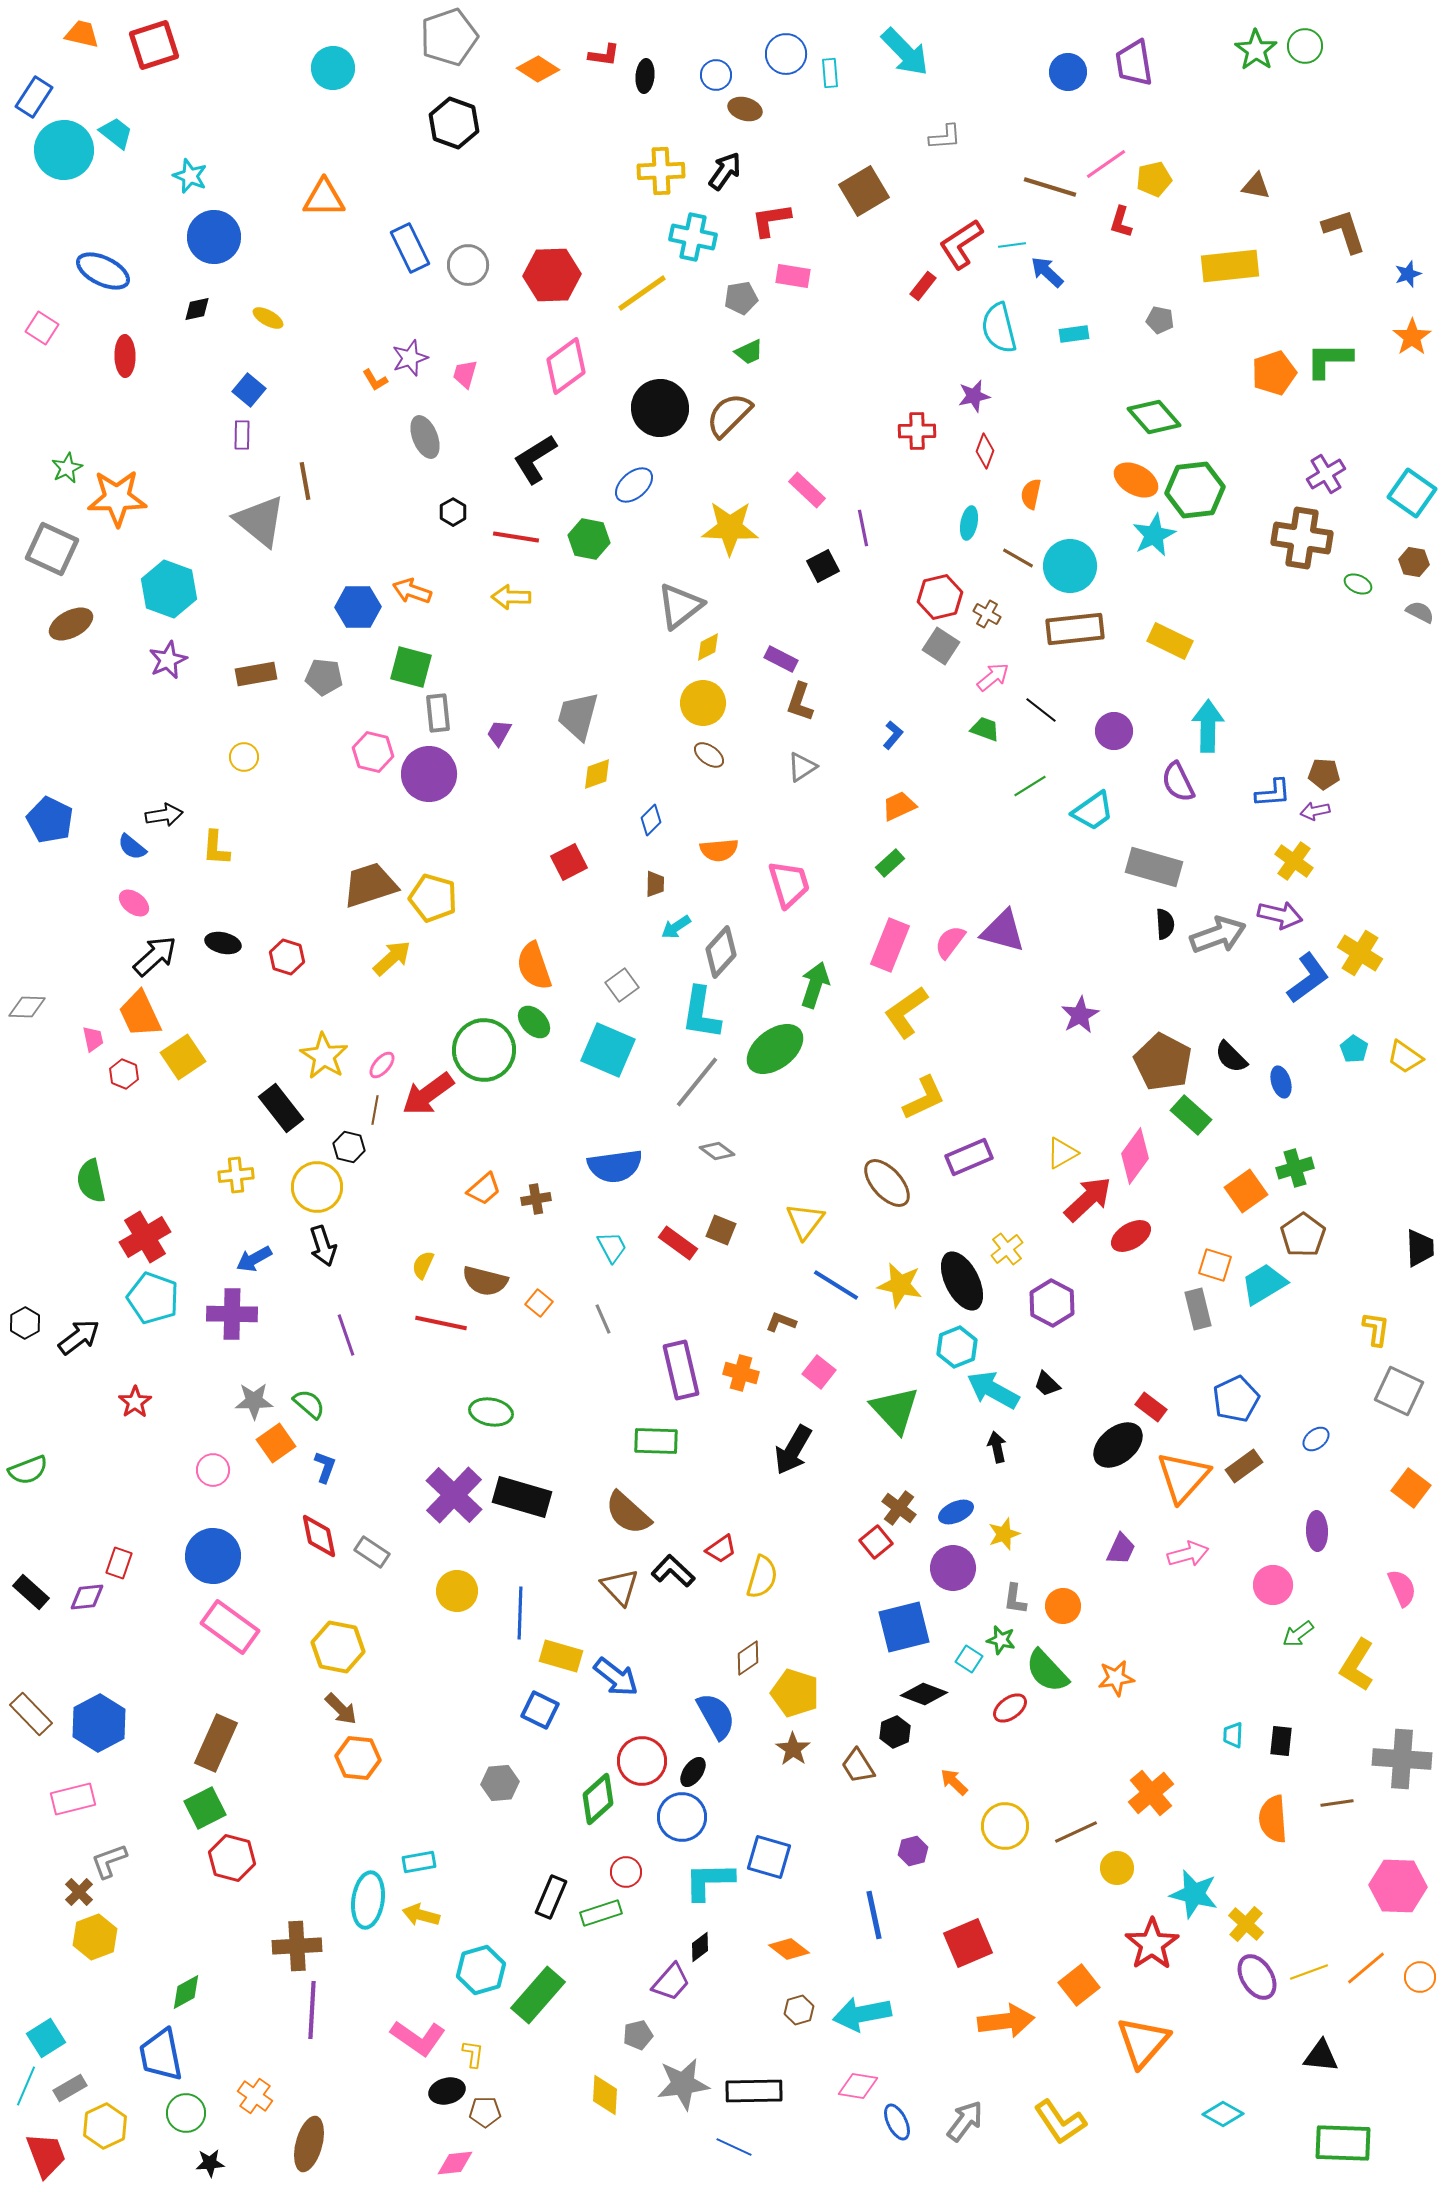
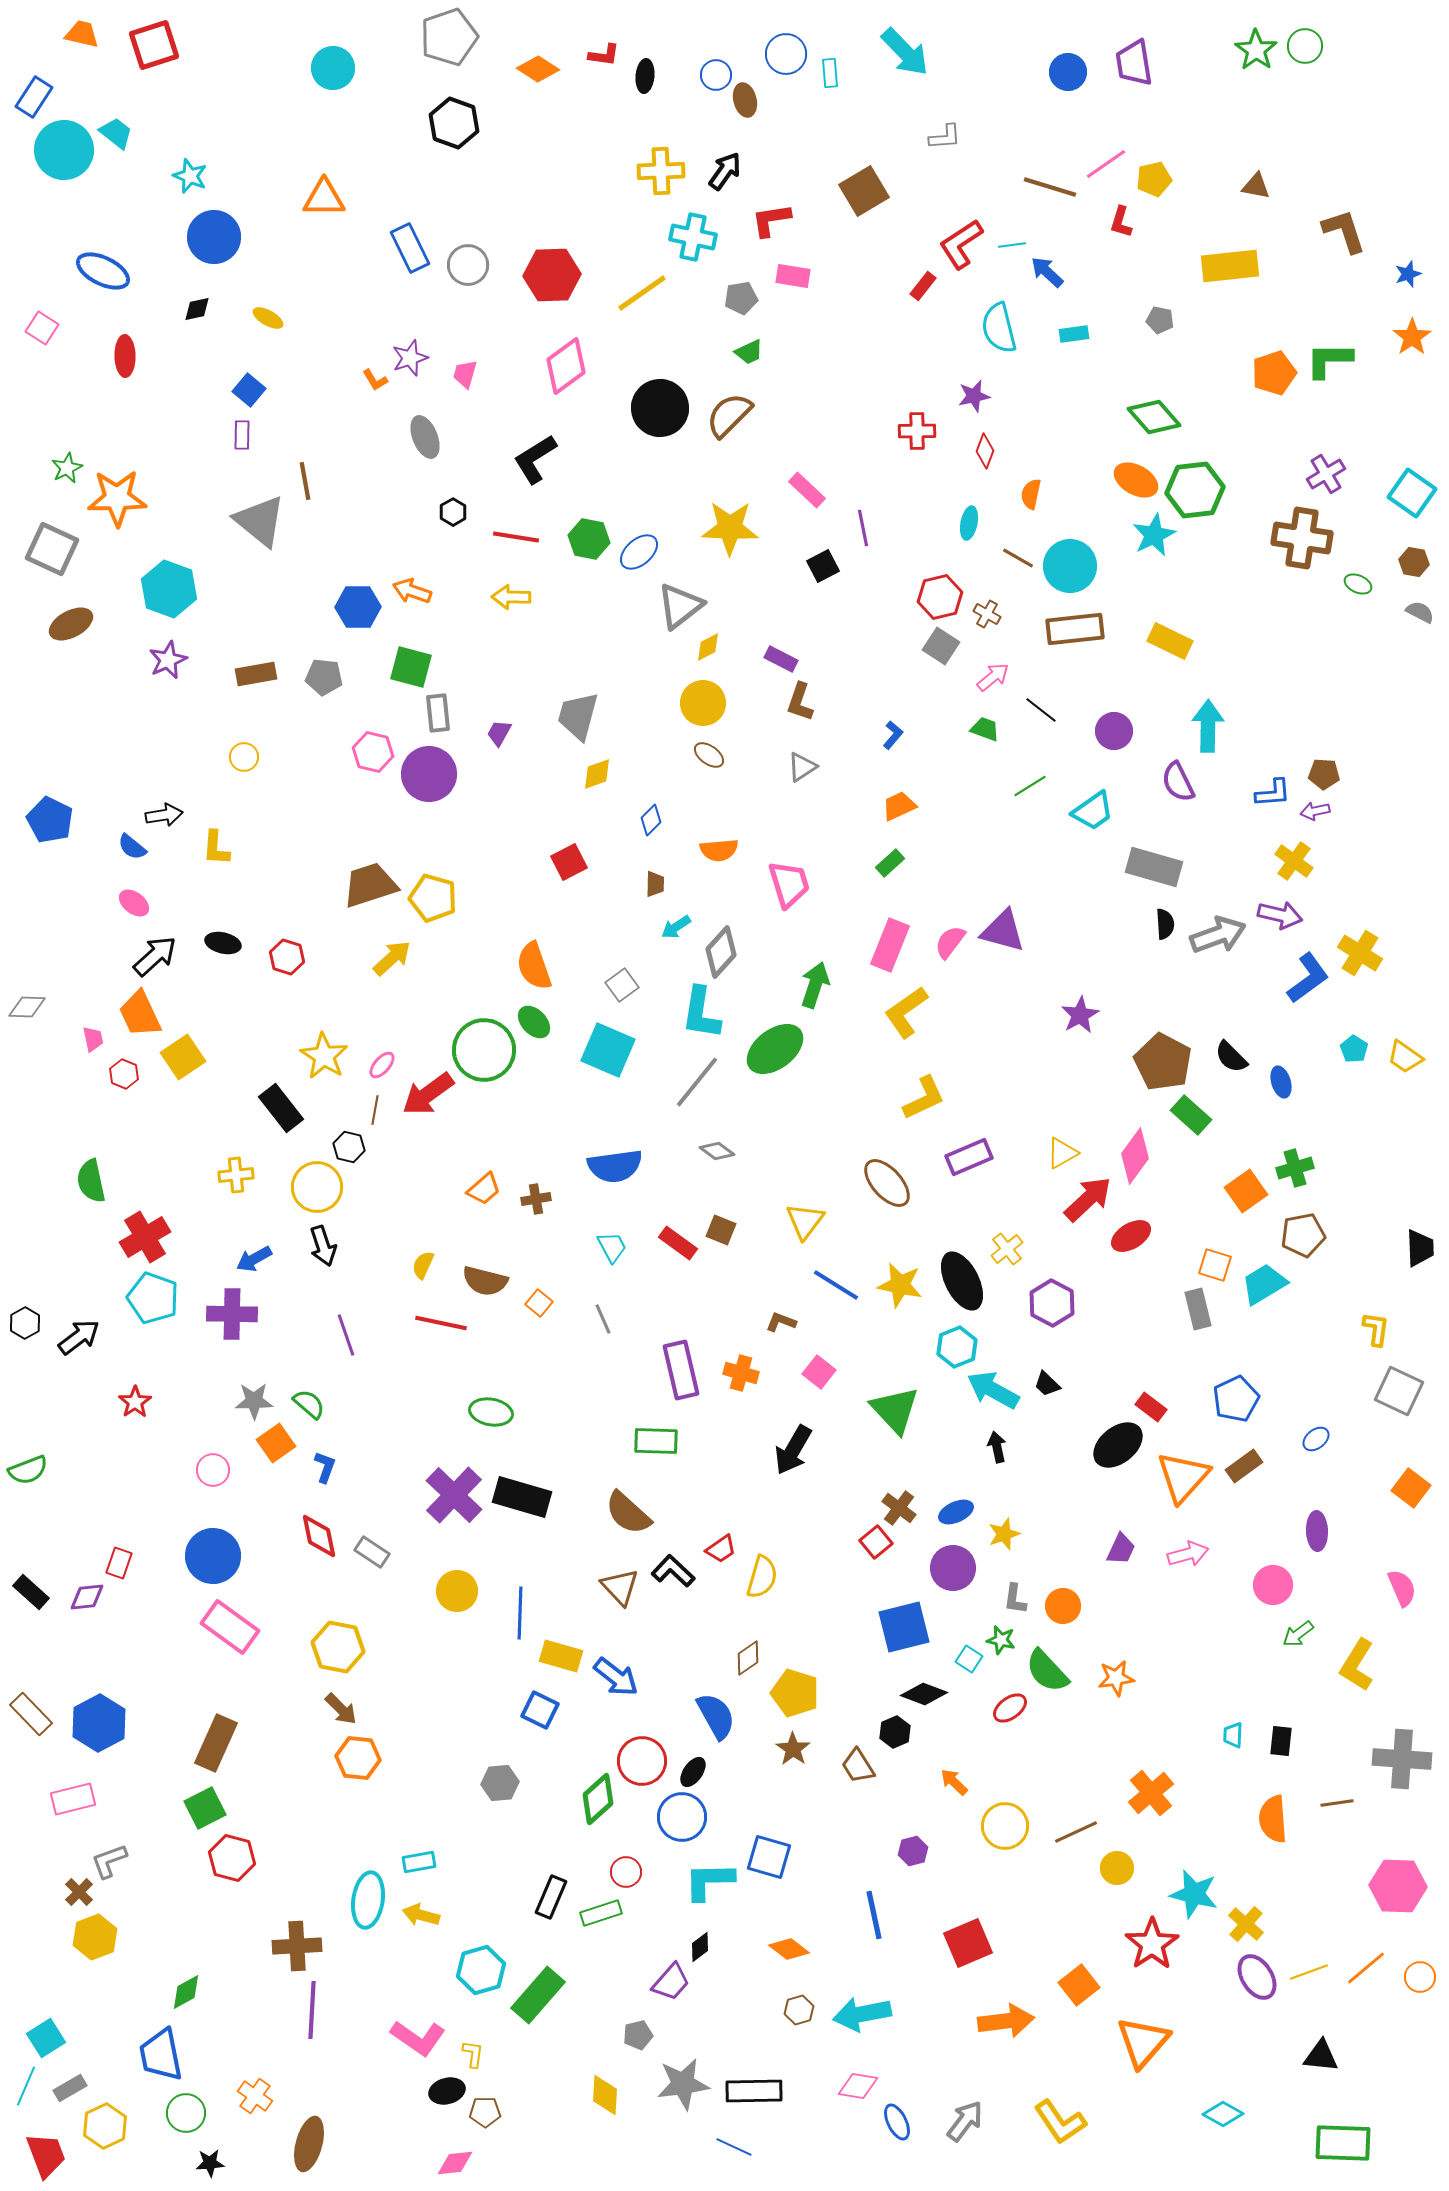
brown ellipse at (745, 109): moved 9 px up; rotated 60 degrees clockwise
blue ellipse at (634, 485): moved 5 px right, 67 px down
brown pentagon at (1303, 1235): rotated 24 degrees clockwise
